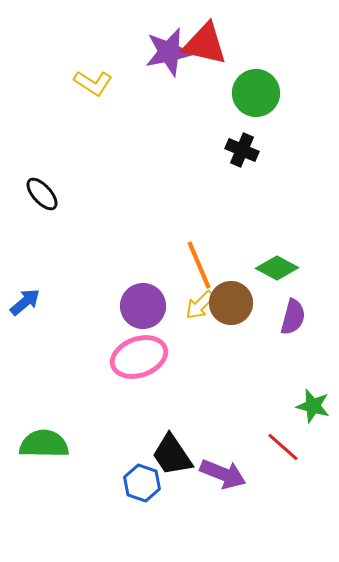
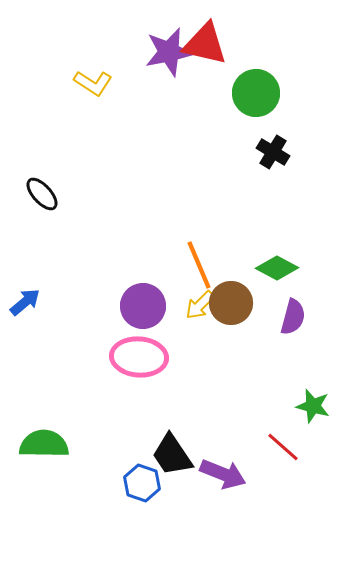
black cross: moved 31 px right, 2 px down; rotated 8 degrees clockwise
pink ellipse: rotated 24 degrees clockwise
